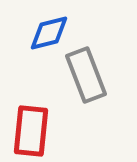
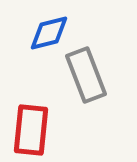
red rectangle: moved 1 px up
